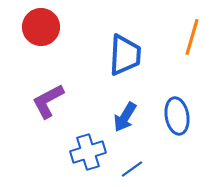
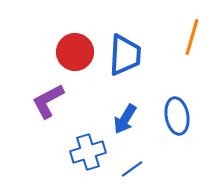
red circle: moved 34 px right, 25 px down
blue arrow: moved 2 px down
